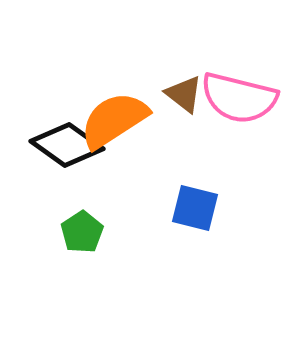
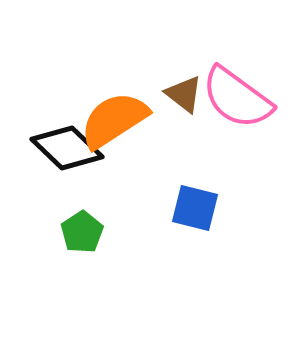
pink semicircle: moved 2 px left; rotated 22 degrees clockwise
black diamond: moved 3 px down; rotated 8 degrees clockwise
